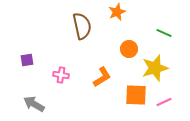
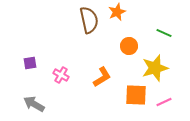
brown semicircle: moved 7 px right, 6 px up
orange circle: moved 3 px up
purple square: moved 3 px right, 3 px down
pink cross: rotated 21 degrees clockwise
